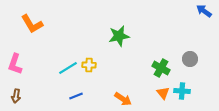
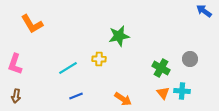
yellow cross: moved 10 px right, 6 px up
